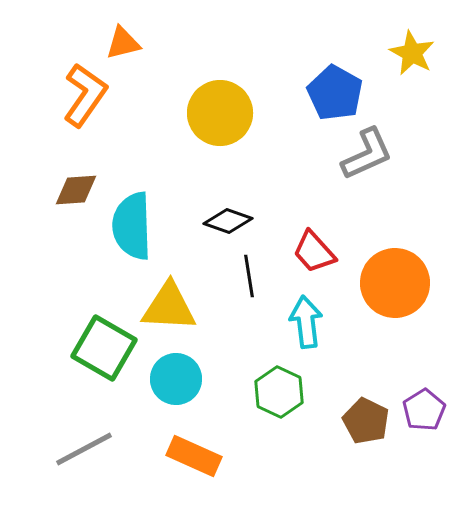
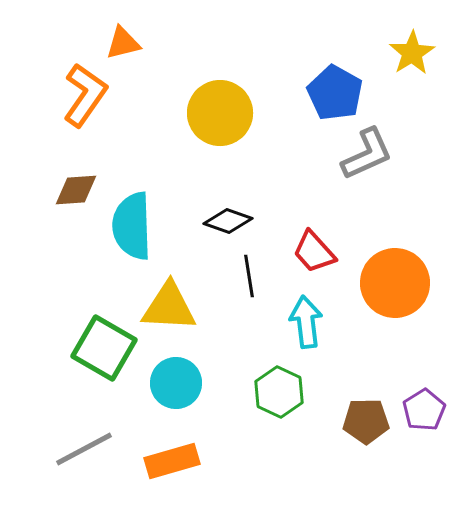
yellow star: rotated 12 degrees clockwise
cyan circle: moved 4 px down
brown pentagon: rotated 27 degrees counterclockwise
orange rectangle: moved 22 px left, 5 px down; rotated 40 degrees counterclockwise
